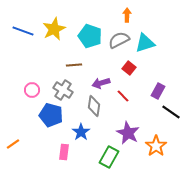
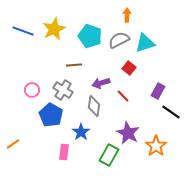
blue pentagon: rotated 15 degrees clockwise
green rectangle: moved 2 px up
